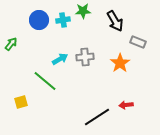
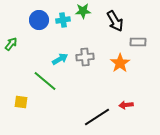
gray rectangle: rotated 21 degrees counterclockwise
yellow square: rotated 24 degrees clockwise
